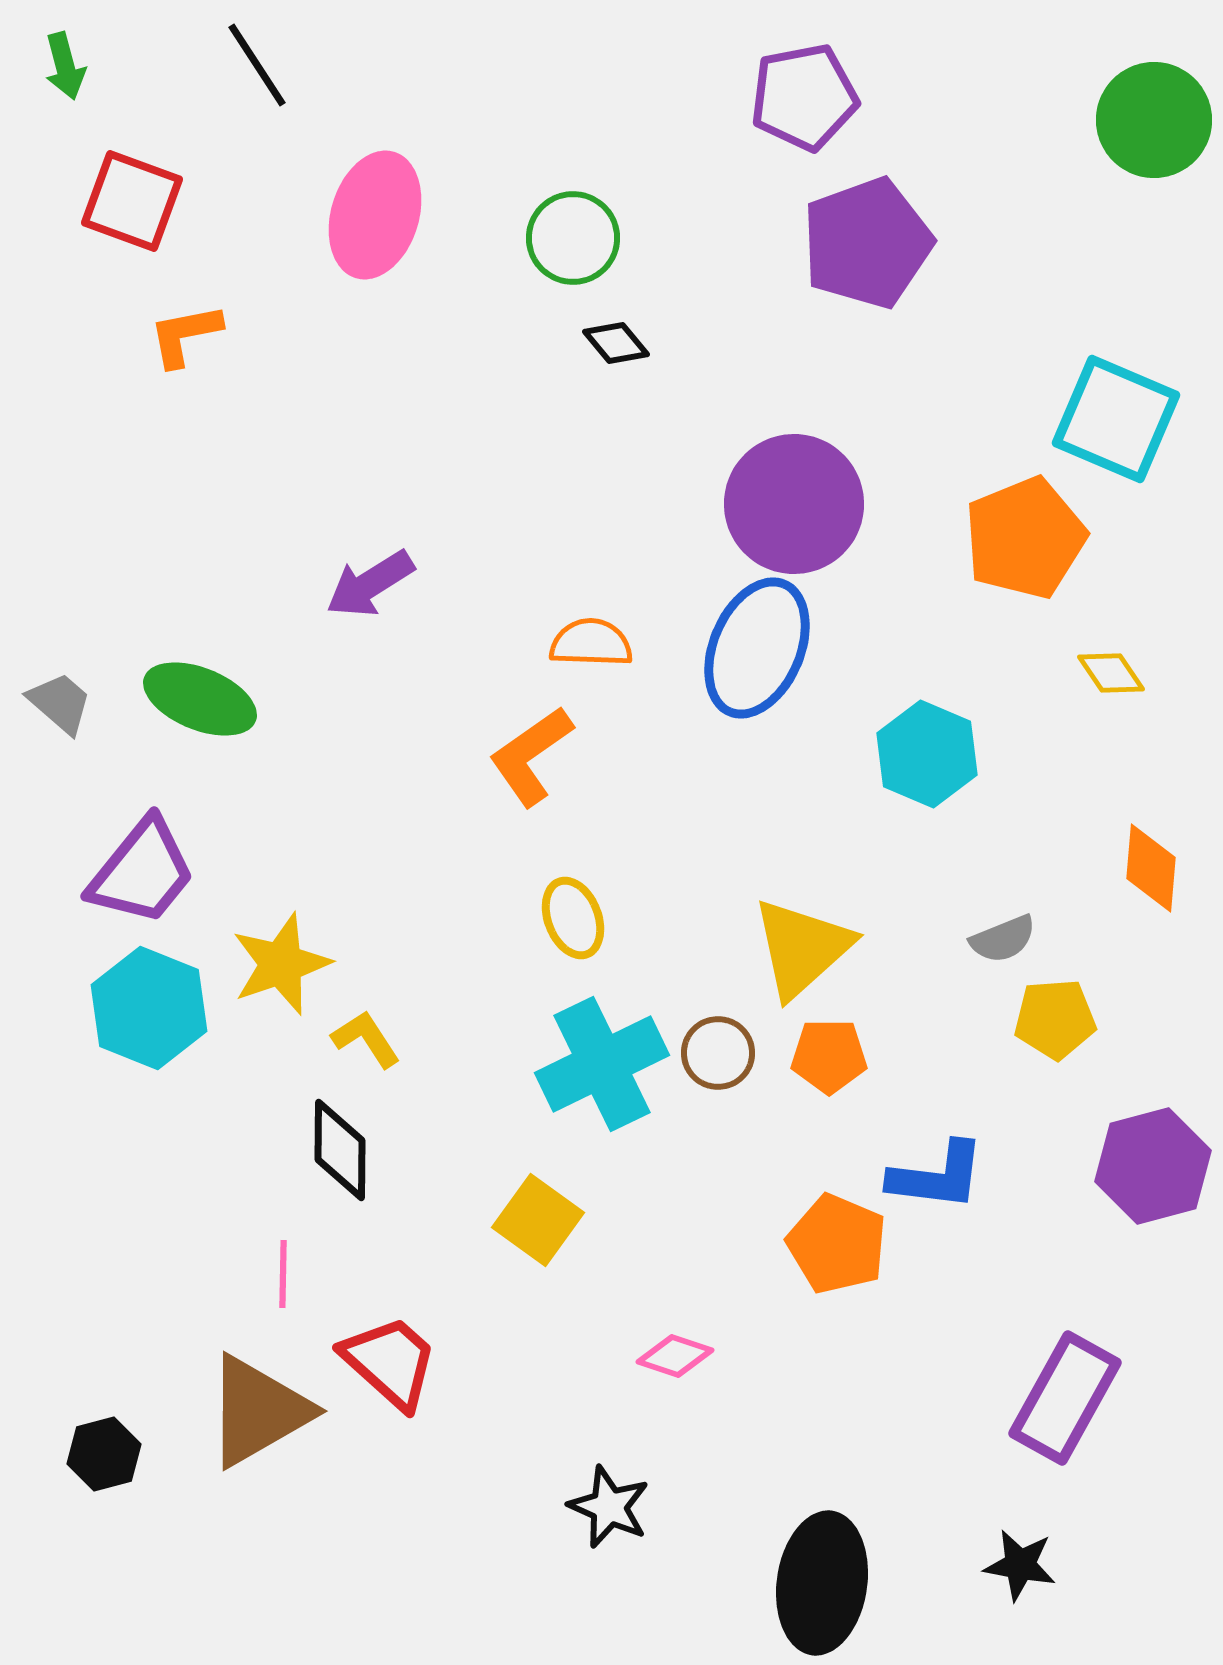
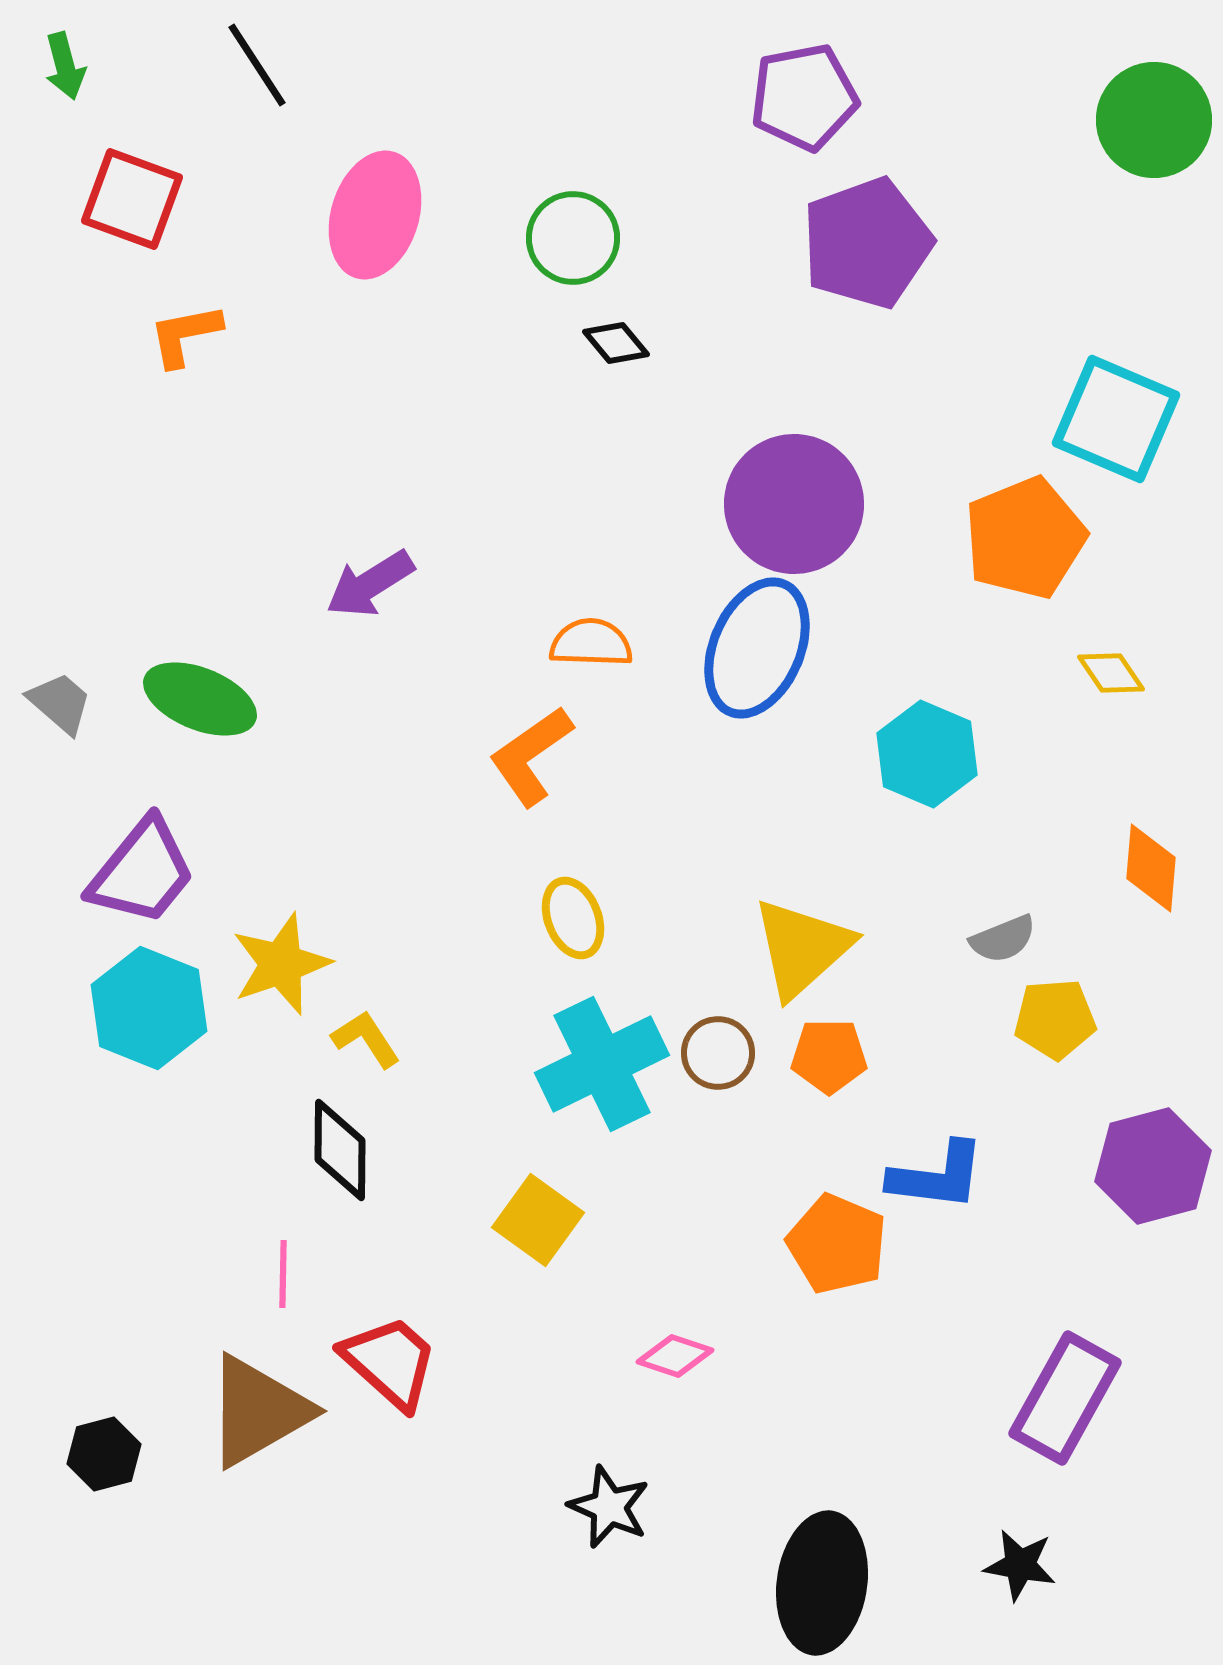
red square at (132, 201): moved 2 px up
